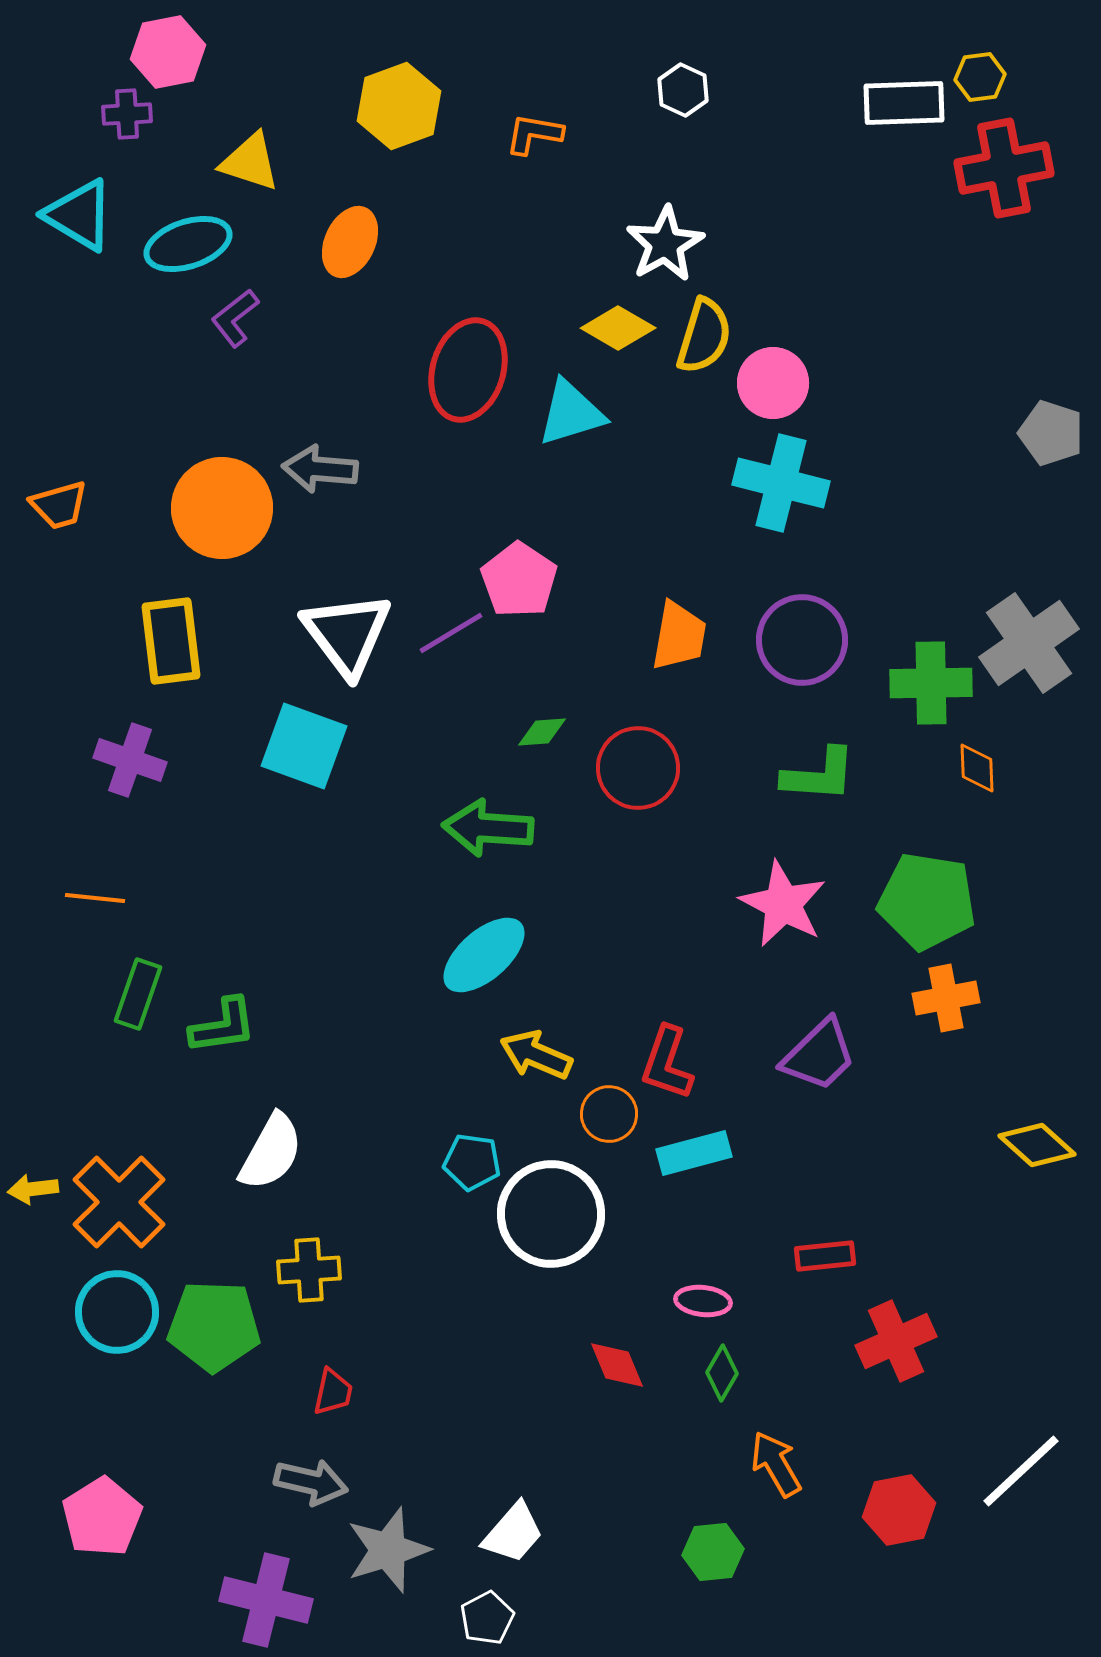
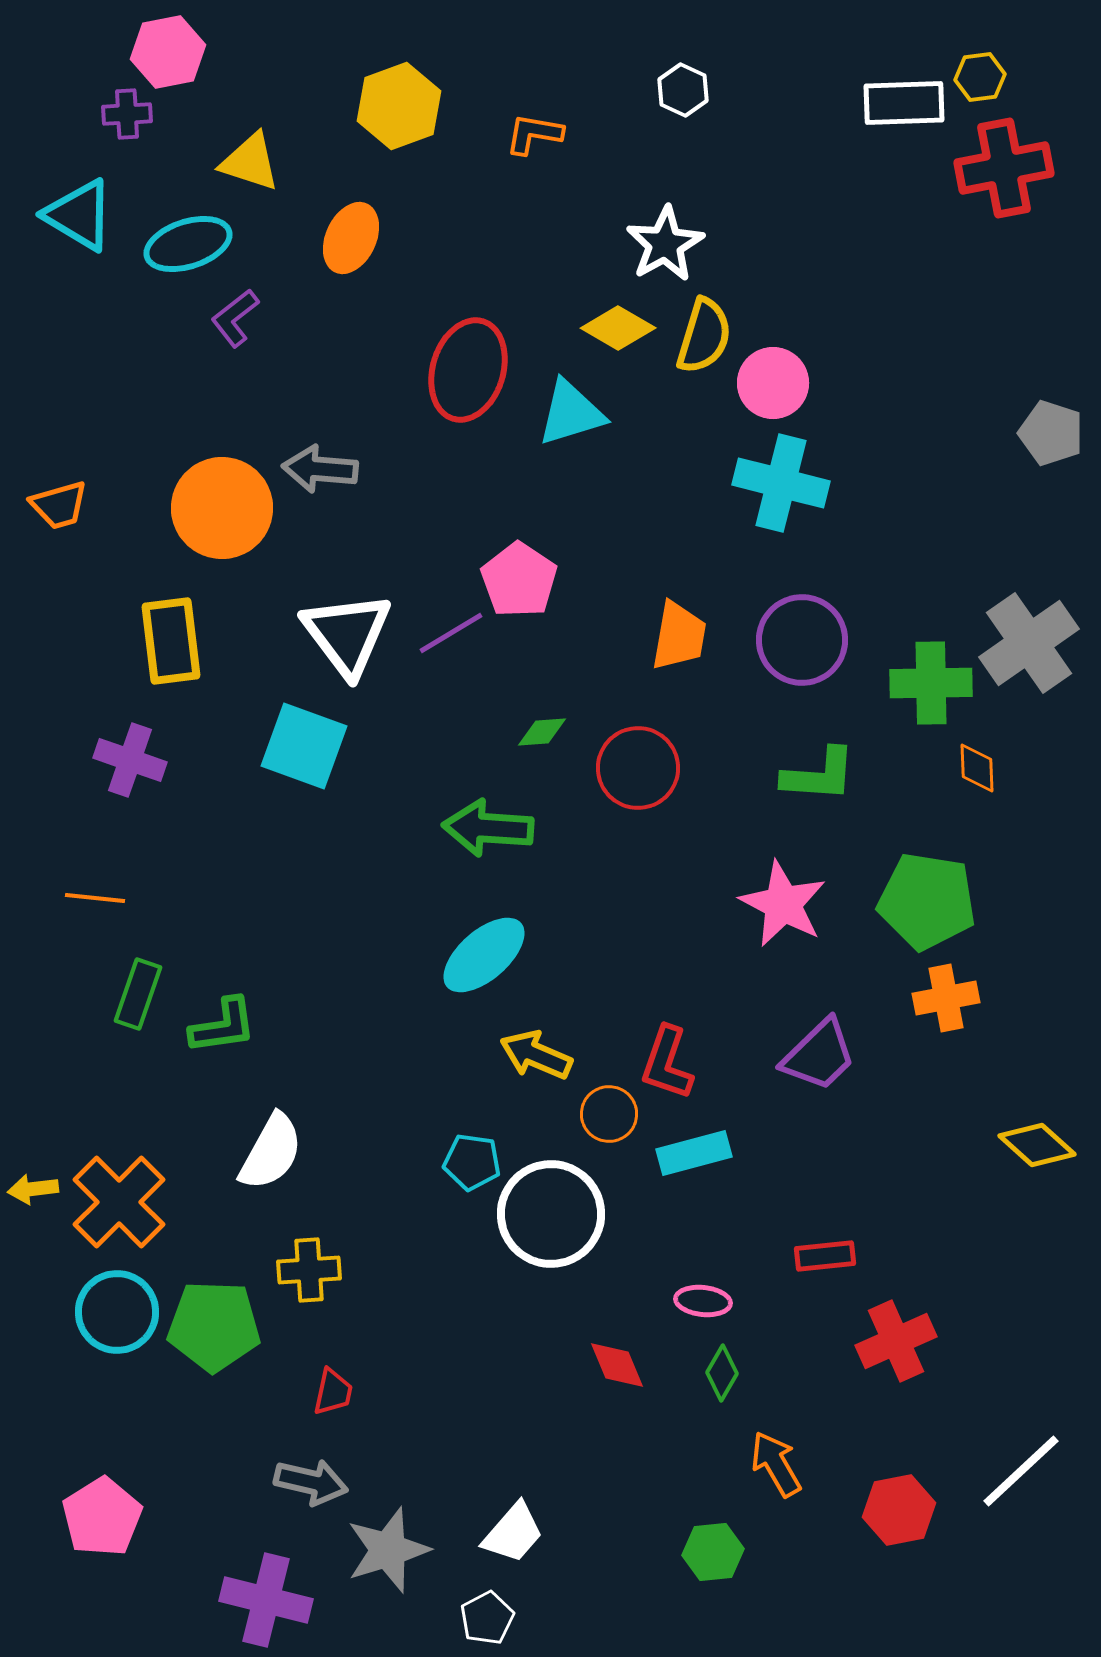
orange ellipse at (350, 242): moved 1 px right, 4 px up
